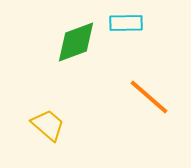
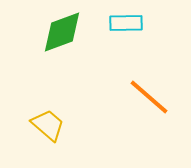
green diamond: moved 14 px left, 10 px up
